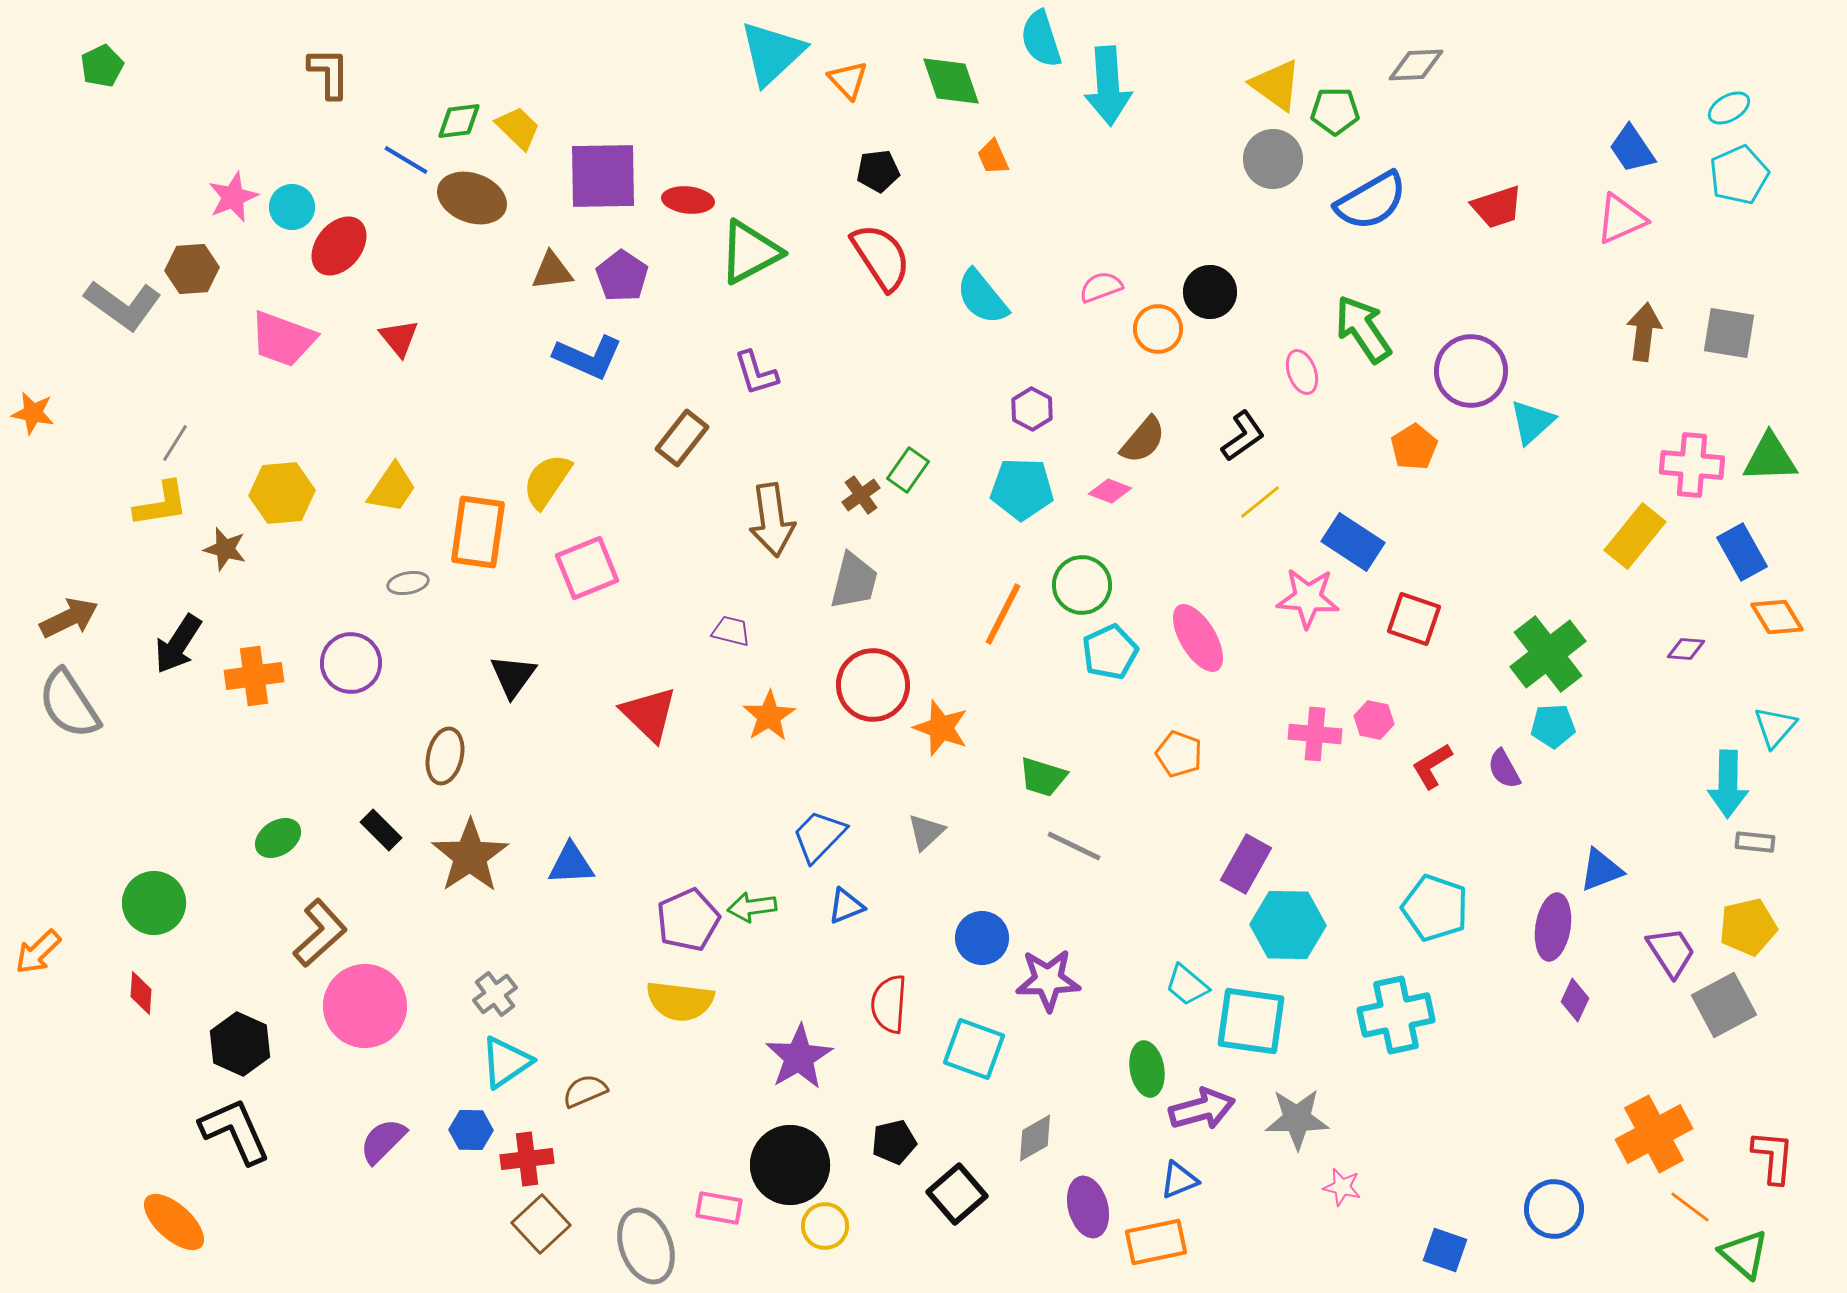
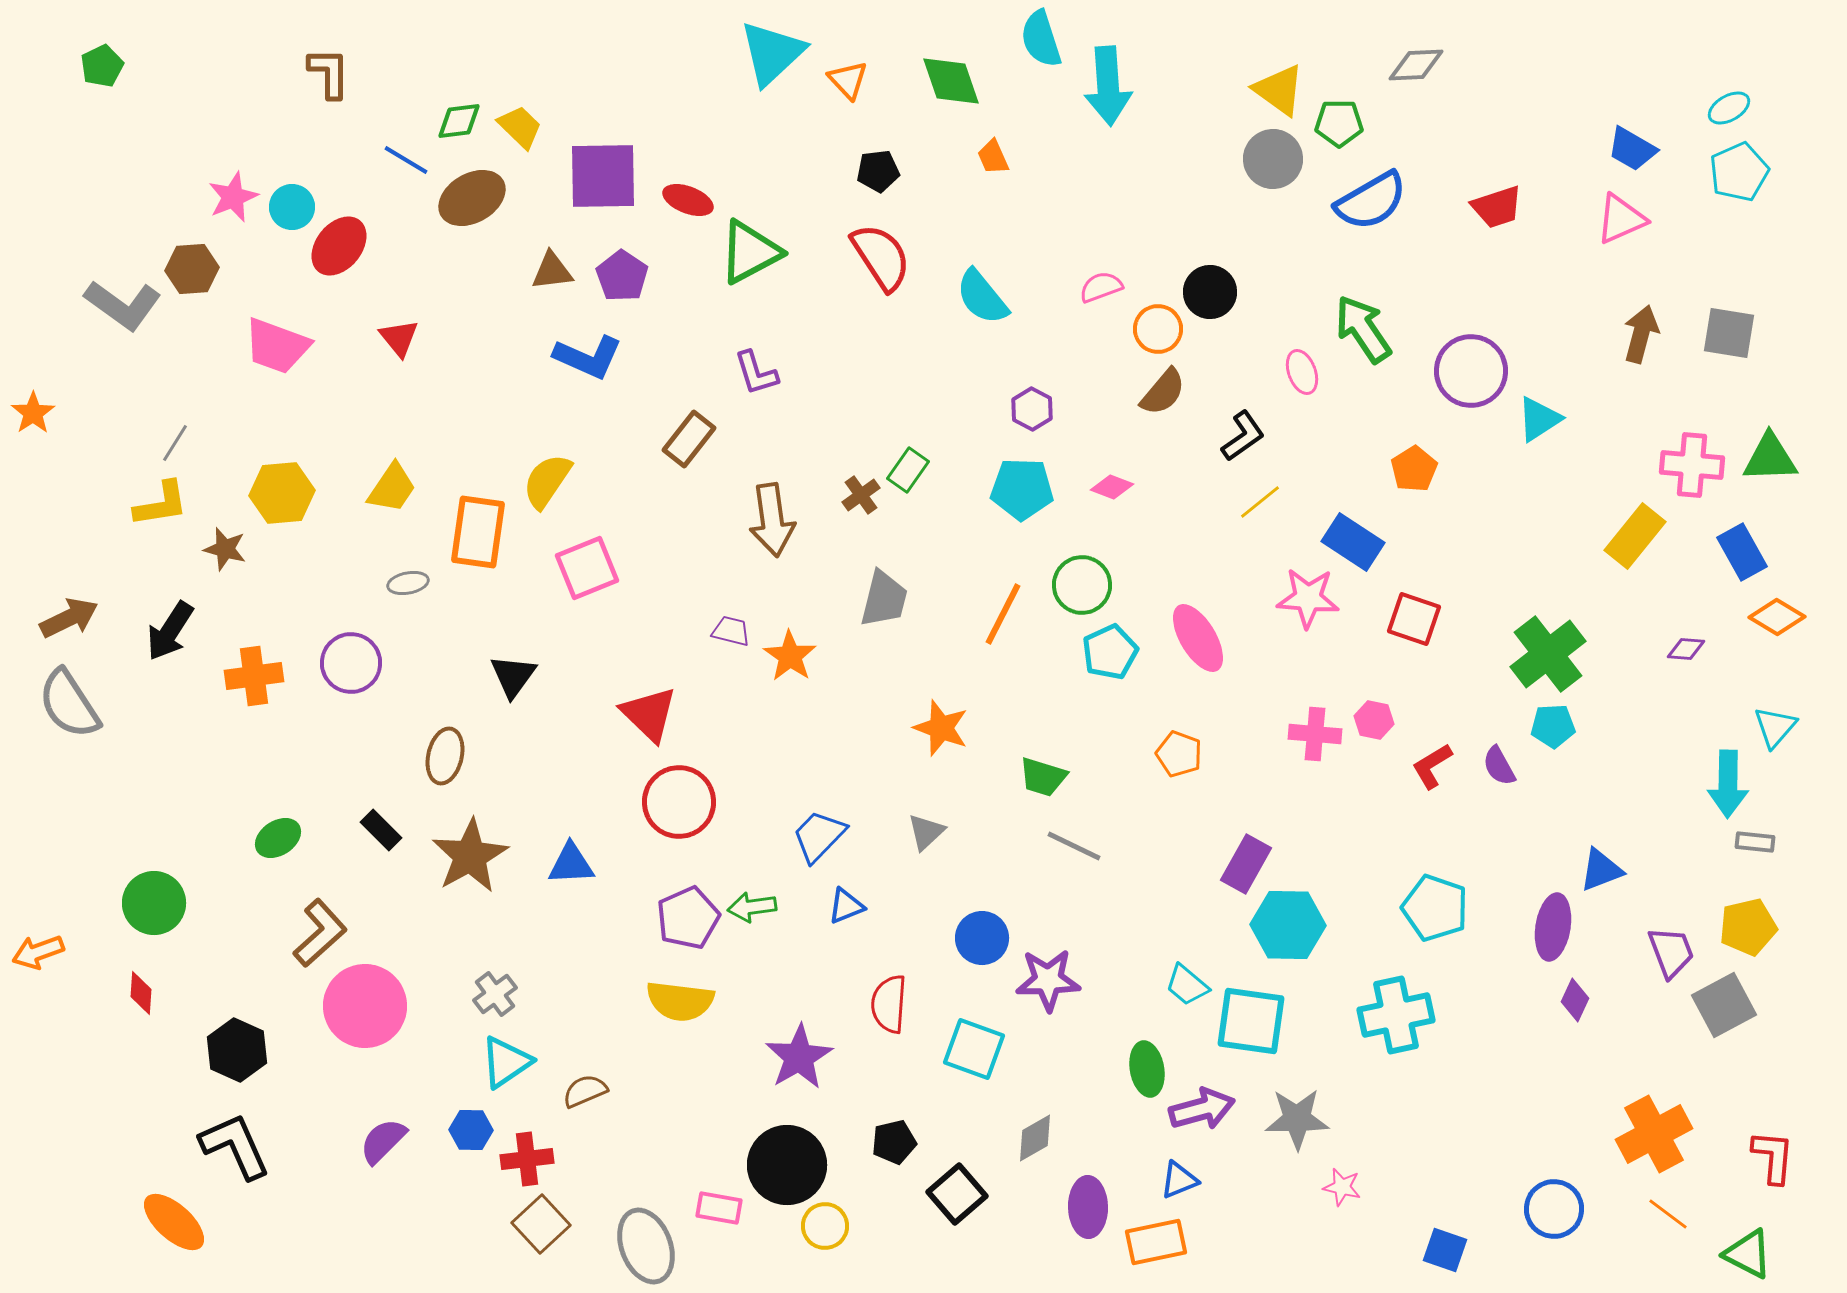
yellow triangle at (1276, 85): moved 3 px right, 5 px down
green pentagon at (1335, 111): moved 4 px right, 12 px down
yellow trapezoid at (518, 128): moved 2 px right, 1 px up
blue trapezoid at (1632, 149): rotated 26 degrees counterclockwise
cyan pentagon at (1739, 175): moved 3 px up
brown ellipse at (472, 198): rotated 50 degrees counterclockwise
red ellipse at (688, 200): rotated 15 degrees clockwise
brown arrow at (1644, 332): moved 3 px left, 2 px down; rotated 8 degrees clockwise
pink trapezoid at (283, 339): moved 6 px left, 7 px down
orange star at (33, 413): rotated 27 degrees clockwise
cyan triangle at (1532, 422): moved 7 px right, 3 px up; rotated 9 degrees clockwise
brown rectangle at (682, 438): moved 7 px right, 1 px down
brown semicircle at (1143, 440): moved 20 px right, 48 px up
orange pentagon at (1414, 447): moved 22 px down
pink diamond at (1110, 491): moved 2 px right, 4 px up
gray trapezoid at (854, 581): moved 30 px right, 18 px down
orange diamond at (1777, 617): rotated 28 degrees counterclockwise
black arrow at (178, 644): moved 8 px left, 13 px up
red circle at (873, 685): moved 194 px left, 117 px down
orange star at (769, 716): moved 21 px right, 60 px up; rotated 6 degrees counterclockwise
purple semicircle at (1504, 769): moved 5 px left, 3 px up
brown star at (470, 856): rotated 4 degrees clockwise
purple pentagon at (688, 920): moved 2 px up
orange arrow at (38, 952): rotated 24 degrees clockwise
purple trapezoid at (1671, 952): rotated 12 degrees clockwise
black hexagon at (240, 1044): moved 3 px left, 6 px down
black L-shape at (235, 1131): moved 15 px down
black circle at (790, 1165): moved 3 px left
purple ellipse at (1088, 1207): rotated 14 degrees clockwise
orange line at (1690, 1207): moved 22 px left, 7 px down
green triangle at (1744, 1254): moved 4 px right; rotated 14 degrees counterclockwise
